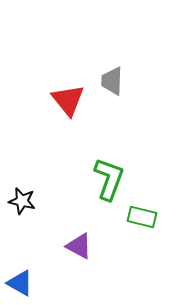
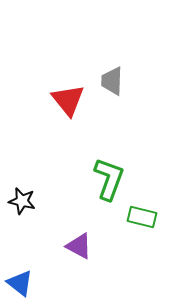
blue triangle: rotated 8 degrees clockwise
